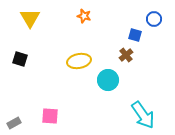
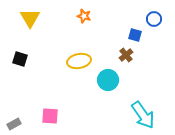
gray rectangle: moved 1 px down
